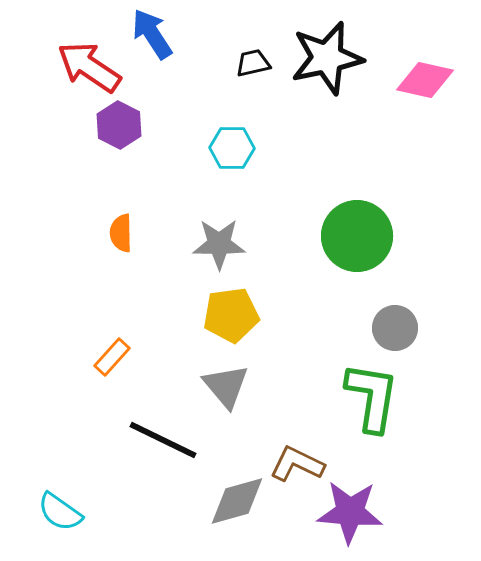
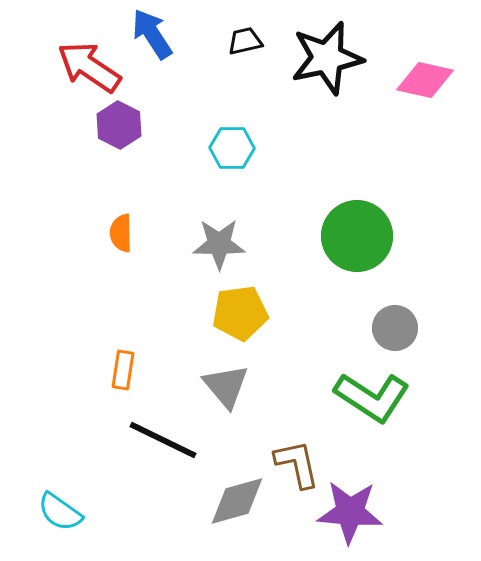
black trapezoid: moved 8 px left, 22 px up
yellow pentagon: moved 9 px right, 2 px up
orange rectangle: moved 11 px right, 13 px down; rotated 33 degrees counterclockwise
green L-shape: rotated 114 degrees clockwise
brown L-shape: rotated 52 degrees clockwise
